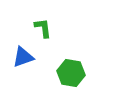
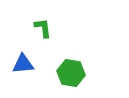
blue triangle: moved 7 px down; rotated 15 degrees clockwise
